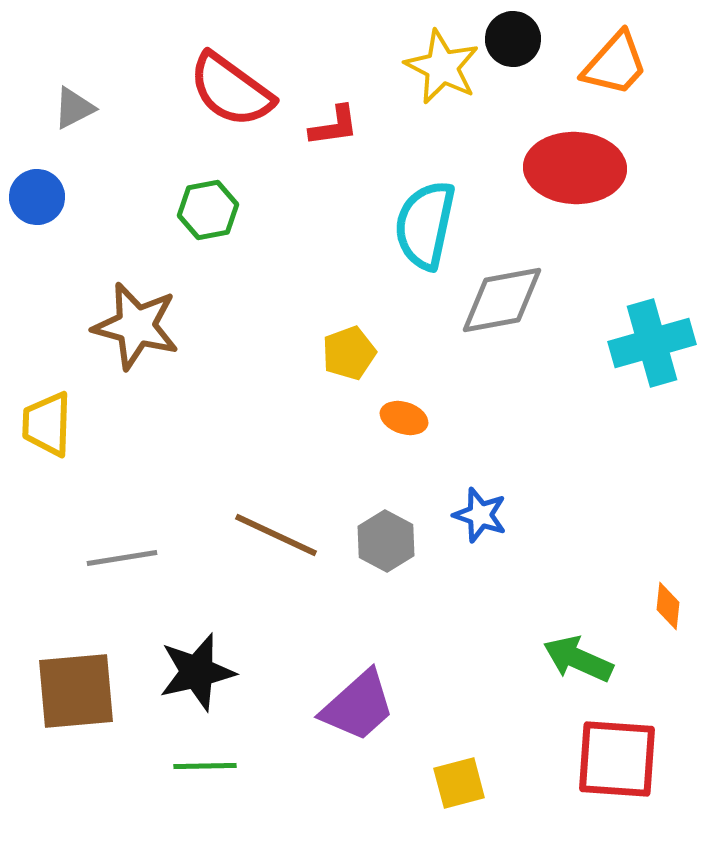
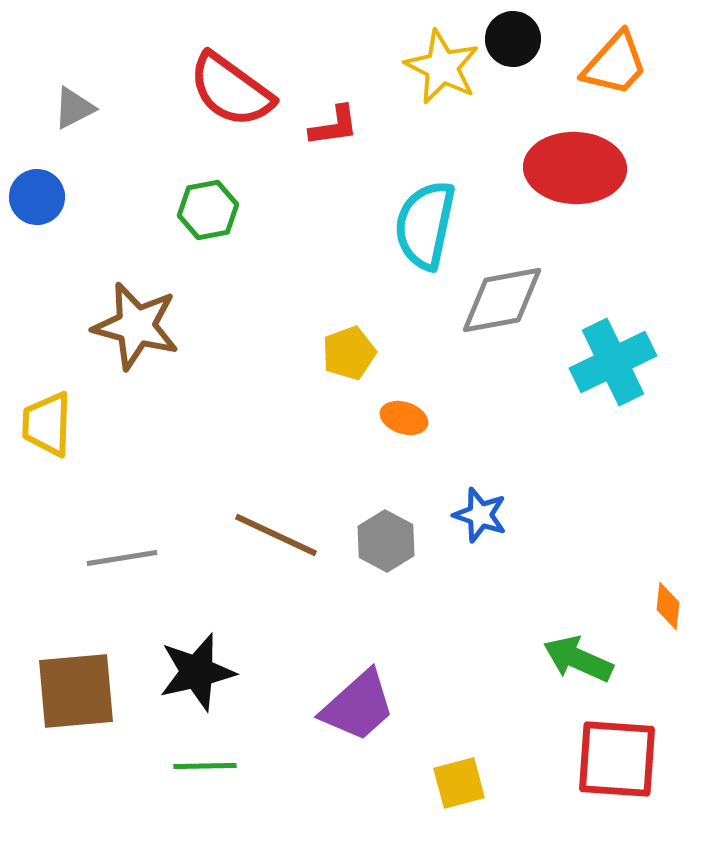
cyan cross: moved 39 px left, 19 px down; rotated 10 degrees counterclockwise
